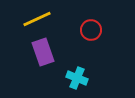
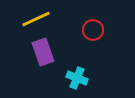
yellow line: moved 1 px left
red circle: moved 2 px right
